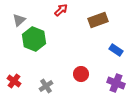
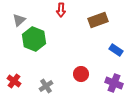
red arrow: rotated 136 degrees clockwise
purple cross: moved 2 px left
